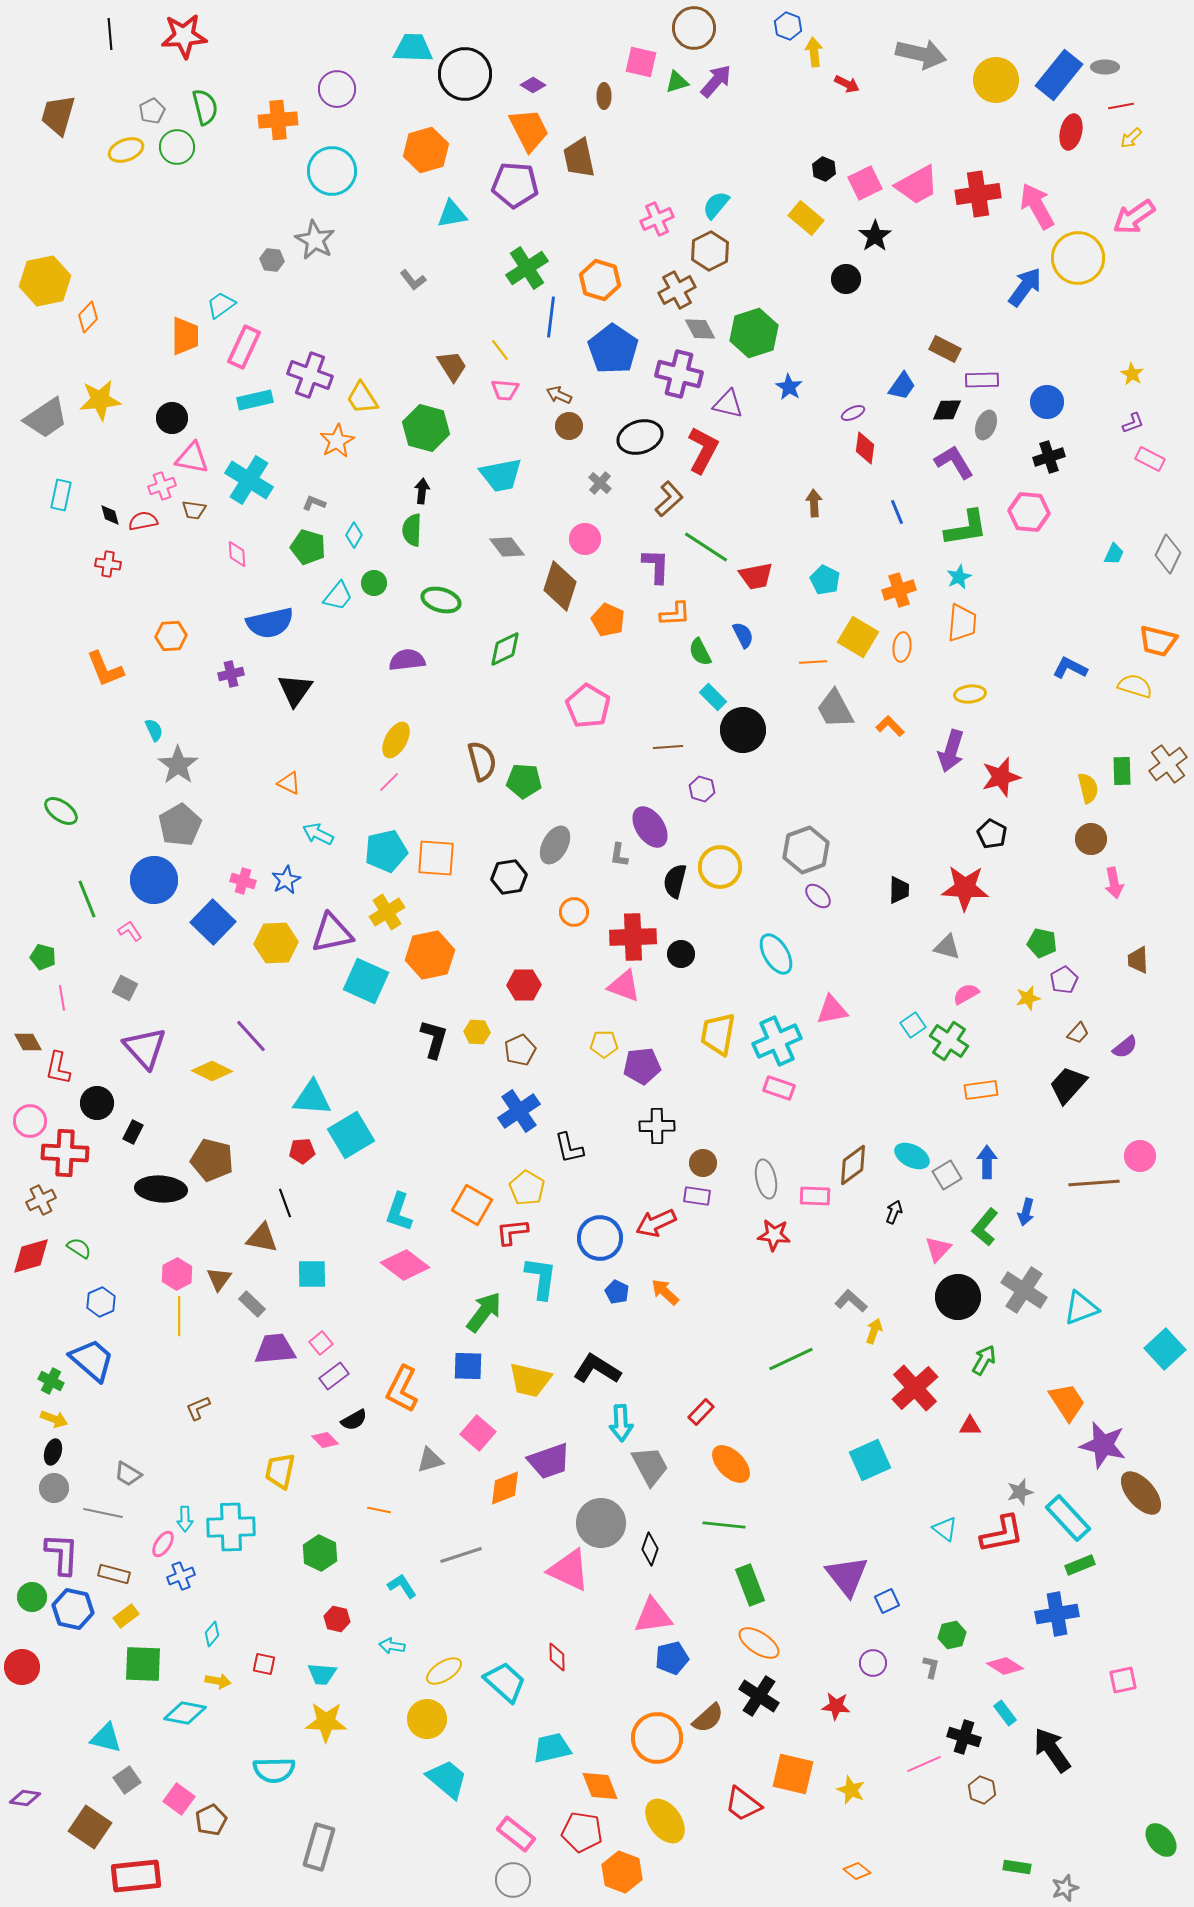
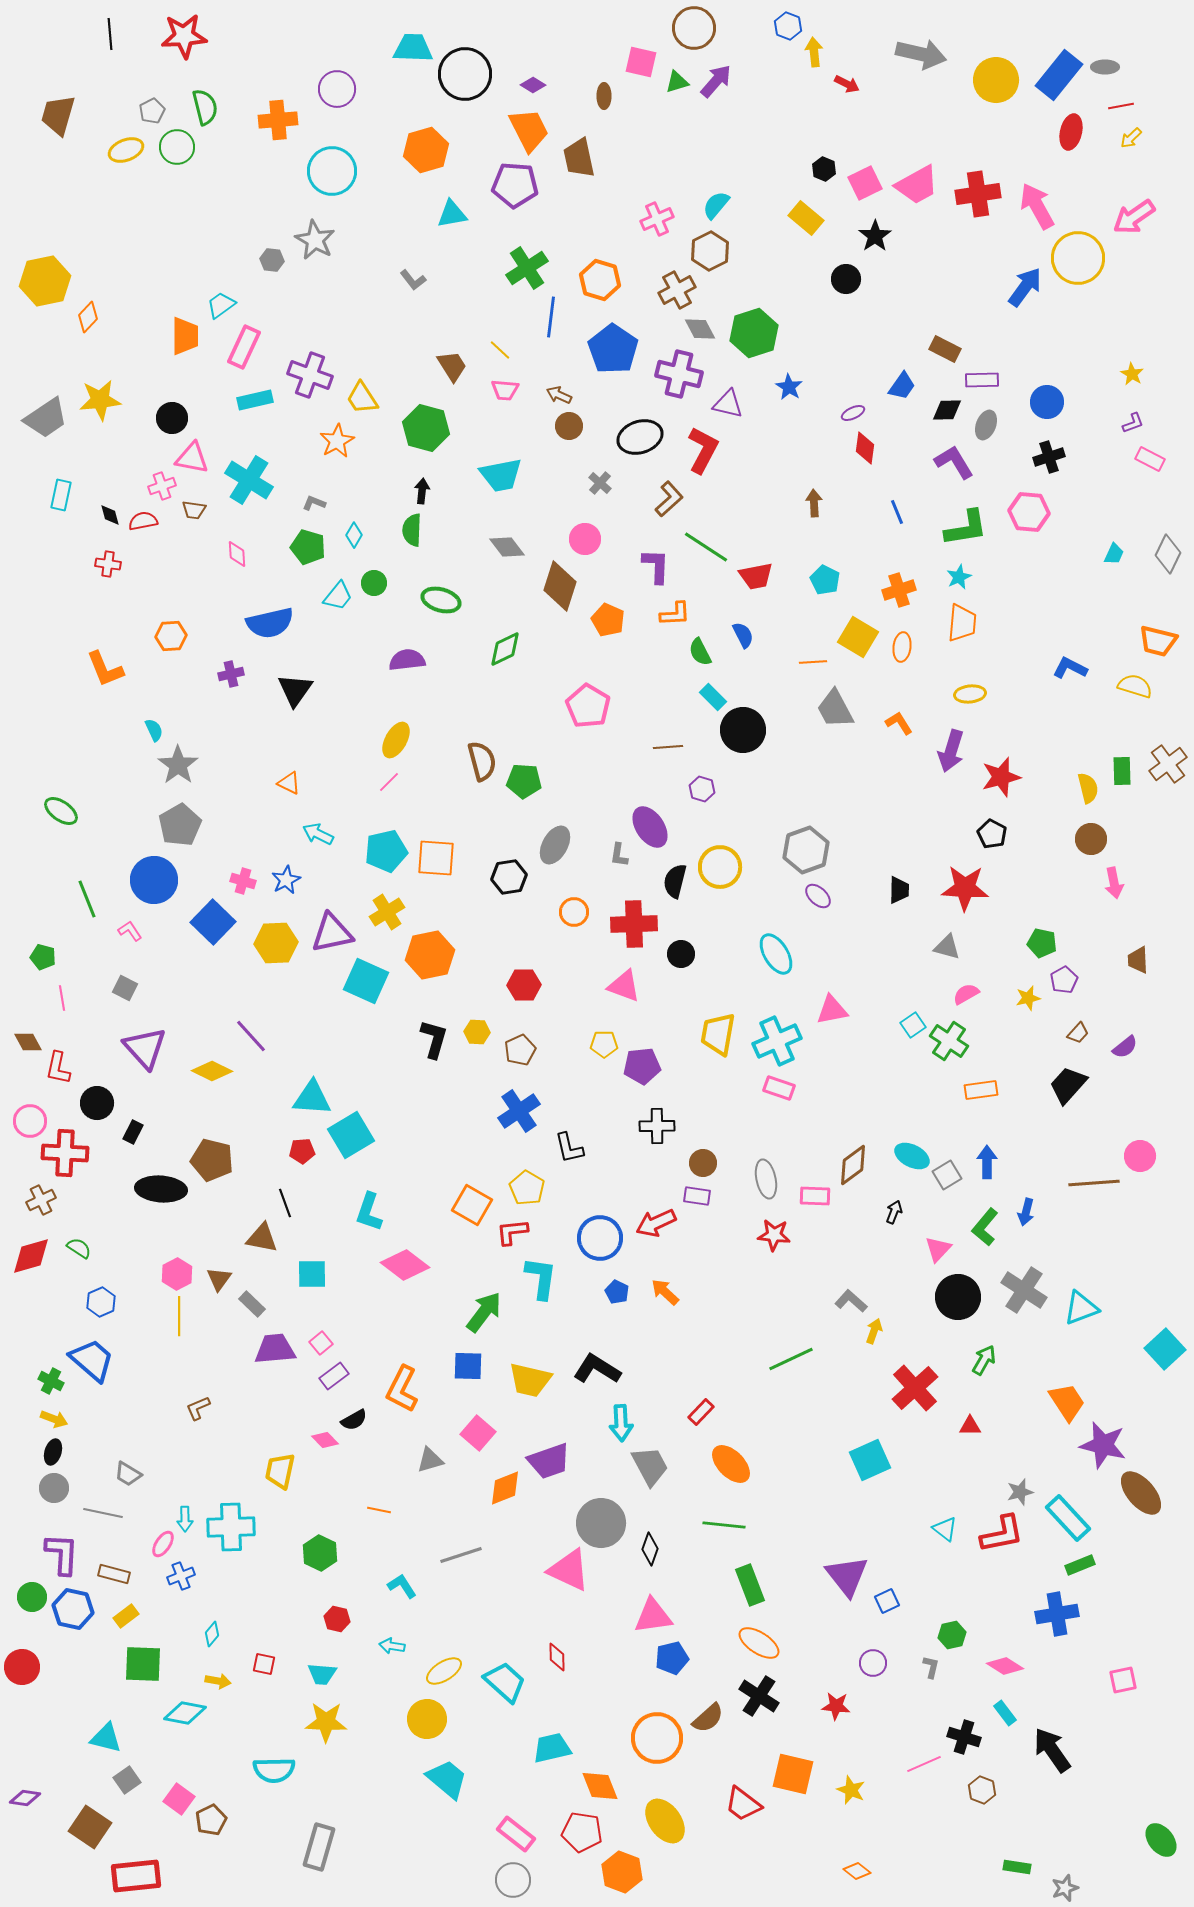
yellow line at (500, 350): rotated 10 degrees counterclockwise
orange L-shape at (890, 726): moved 9 px right, 3 px up; rotated 12 degrees clockwise
red cross at (633, 937): moved 1 px right, 13 px up
cyan L-shape at (399, 1212): moved 30 px left
